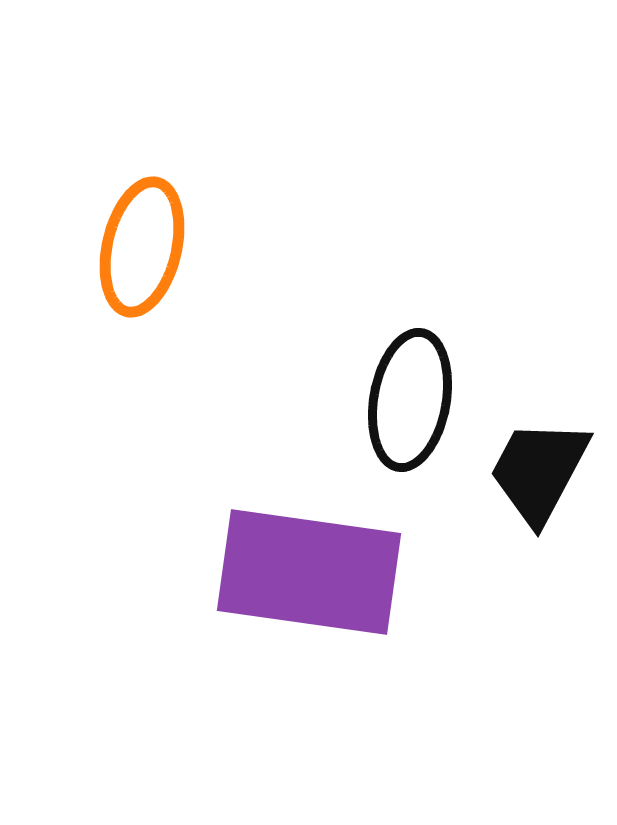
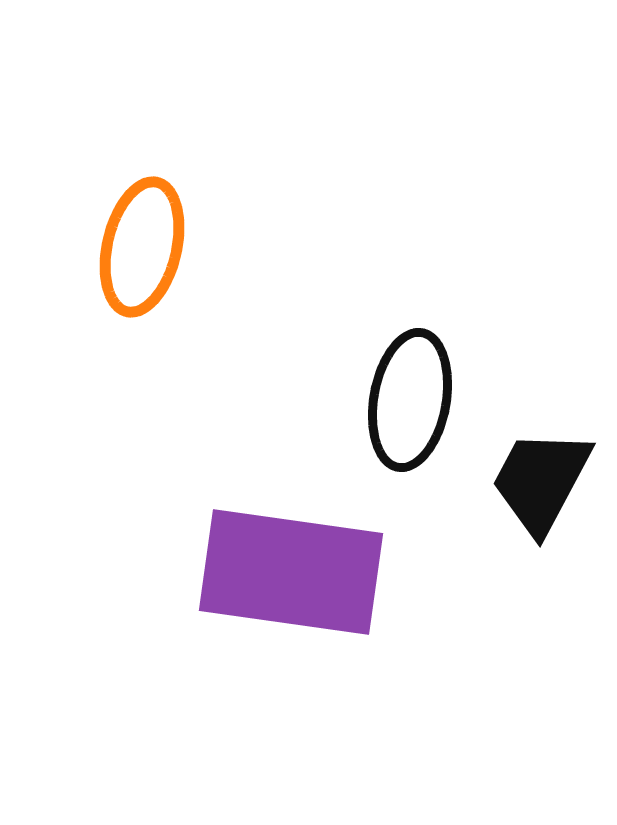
black trapezoid: moved 2 px right, 10 px down
purple rectangle: moved 18 px left
